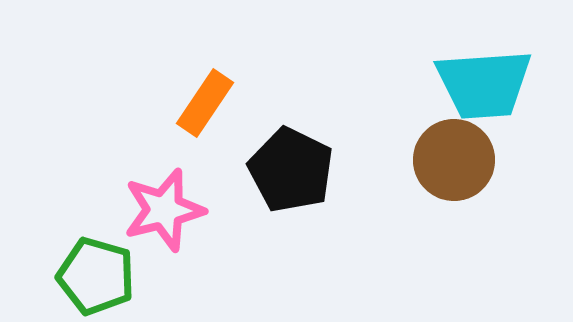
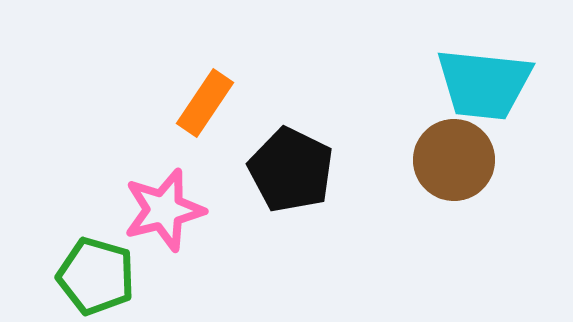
cyan trapezoid: rotated 10 degrees clockwise
